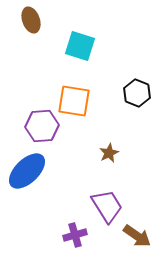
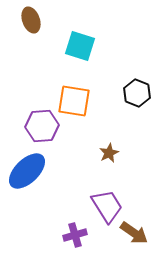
brown arrow: moved 3 px left, 3 px up
